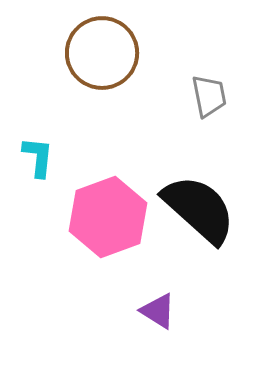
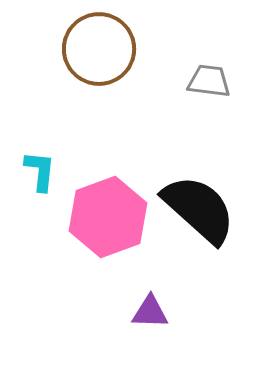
brown circle: moved 3 px left, 4 px up
gray trapezoid: moved 15 px up; rotated 72 degrees counterclockwise
cyan L-shape: moved 2 px right, 14 px down
purple triangle: moved 8 px left, 1 px down; rotated 30 degrees counterclockwise
